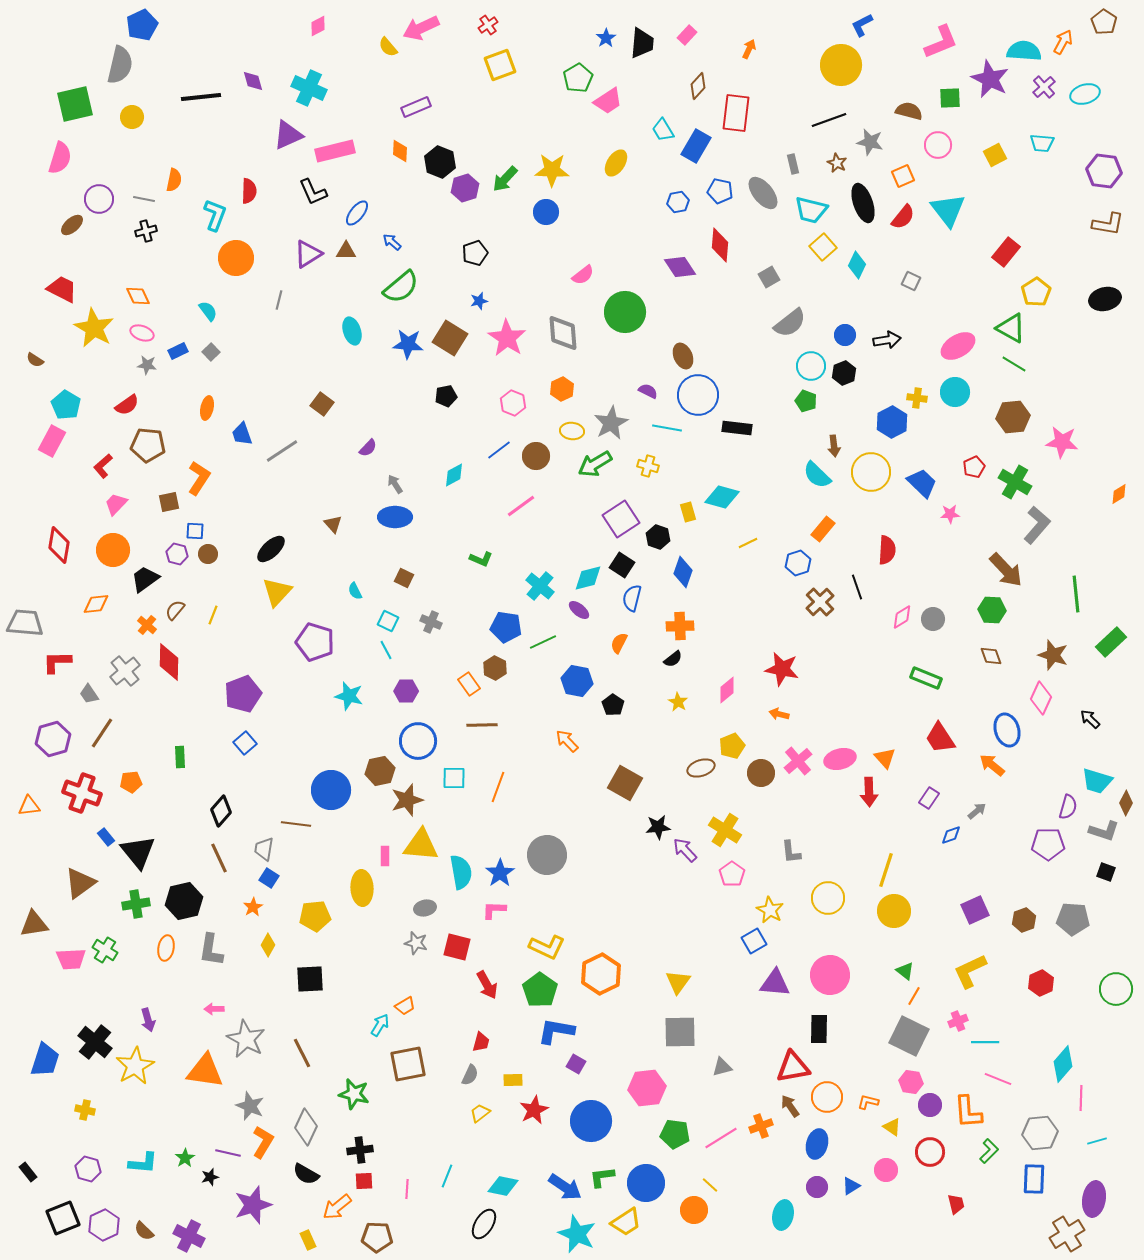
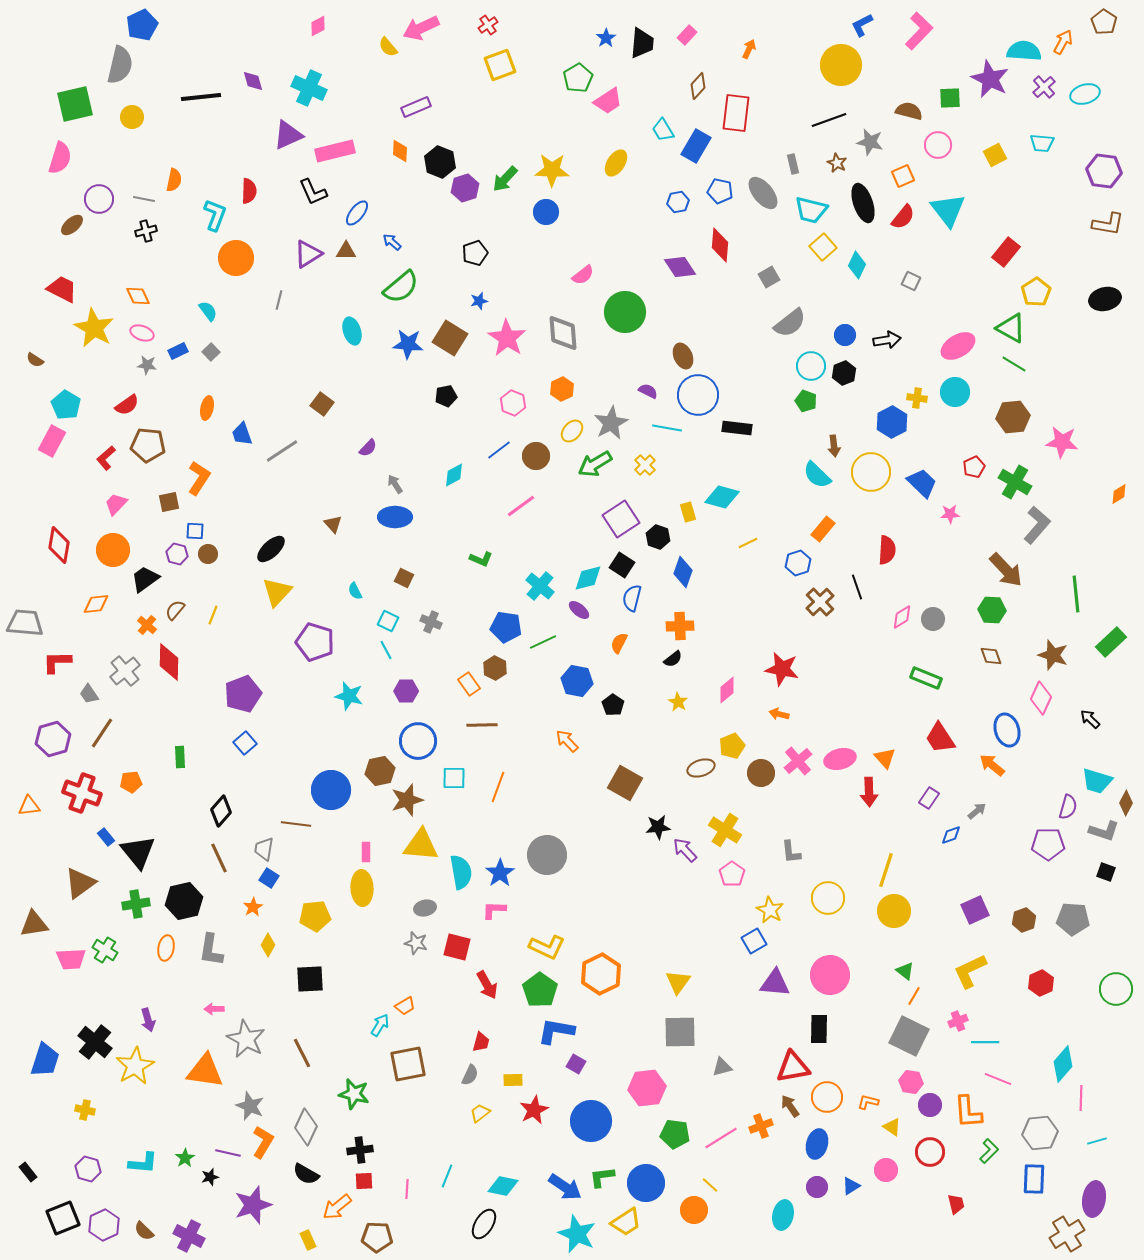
pink L-shape at (941, 42): moved 22 px left, 11 px up; rotated 24 degrees counterclockwise
yellow ellipse at (572, 431): rotated 55 degrees counterclockwise
red L-shape at (103, 466): moved 3 px right, 8 px up
yellow cross at (648, 466): moved 3 px left, 1 px up; rotated 30 degrees clockwise
pink rectangle at (385, 856): moved 19 px left, 4 px up
